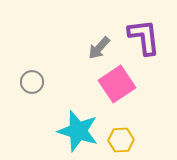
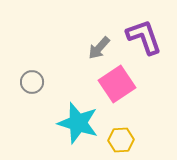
purple L-shape: rotated 12 degrees counterclockwise
cyan star: moved 8 px up
